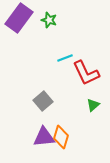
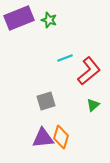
purple rectangle: rotated 32 degrees clockwise
red L-shape: moved 3 px right, 2 px up; rotated 104 degrees counterclockwise
gray square: moved 3 px right; rotated 24 degrees clockwise
purple triangle: moved 1 px left, 1 px down
